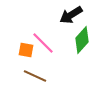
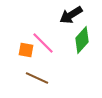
brown line: moved 2 px right, 2 px down
